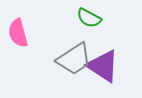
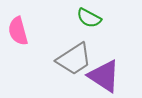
pink semicircle: moved 2 px up
purple triangle: moved 1 px right, 10 px down
